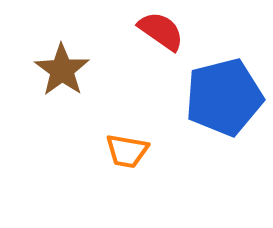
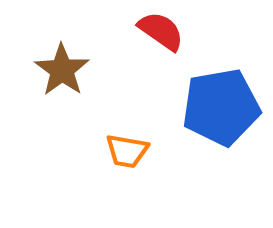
blue pentagon: moved 3 px left, 10 px down; rotated 4 degrees clockwise
